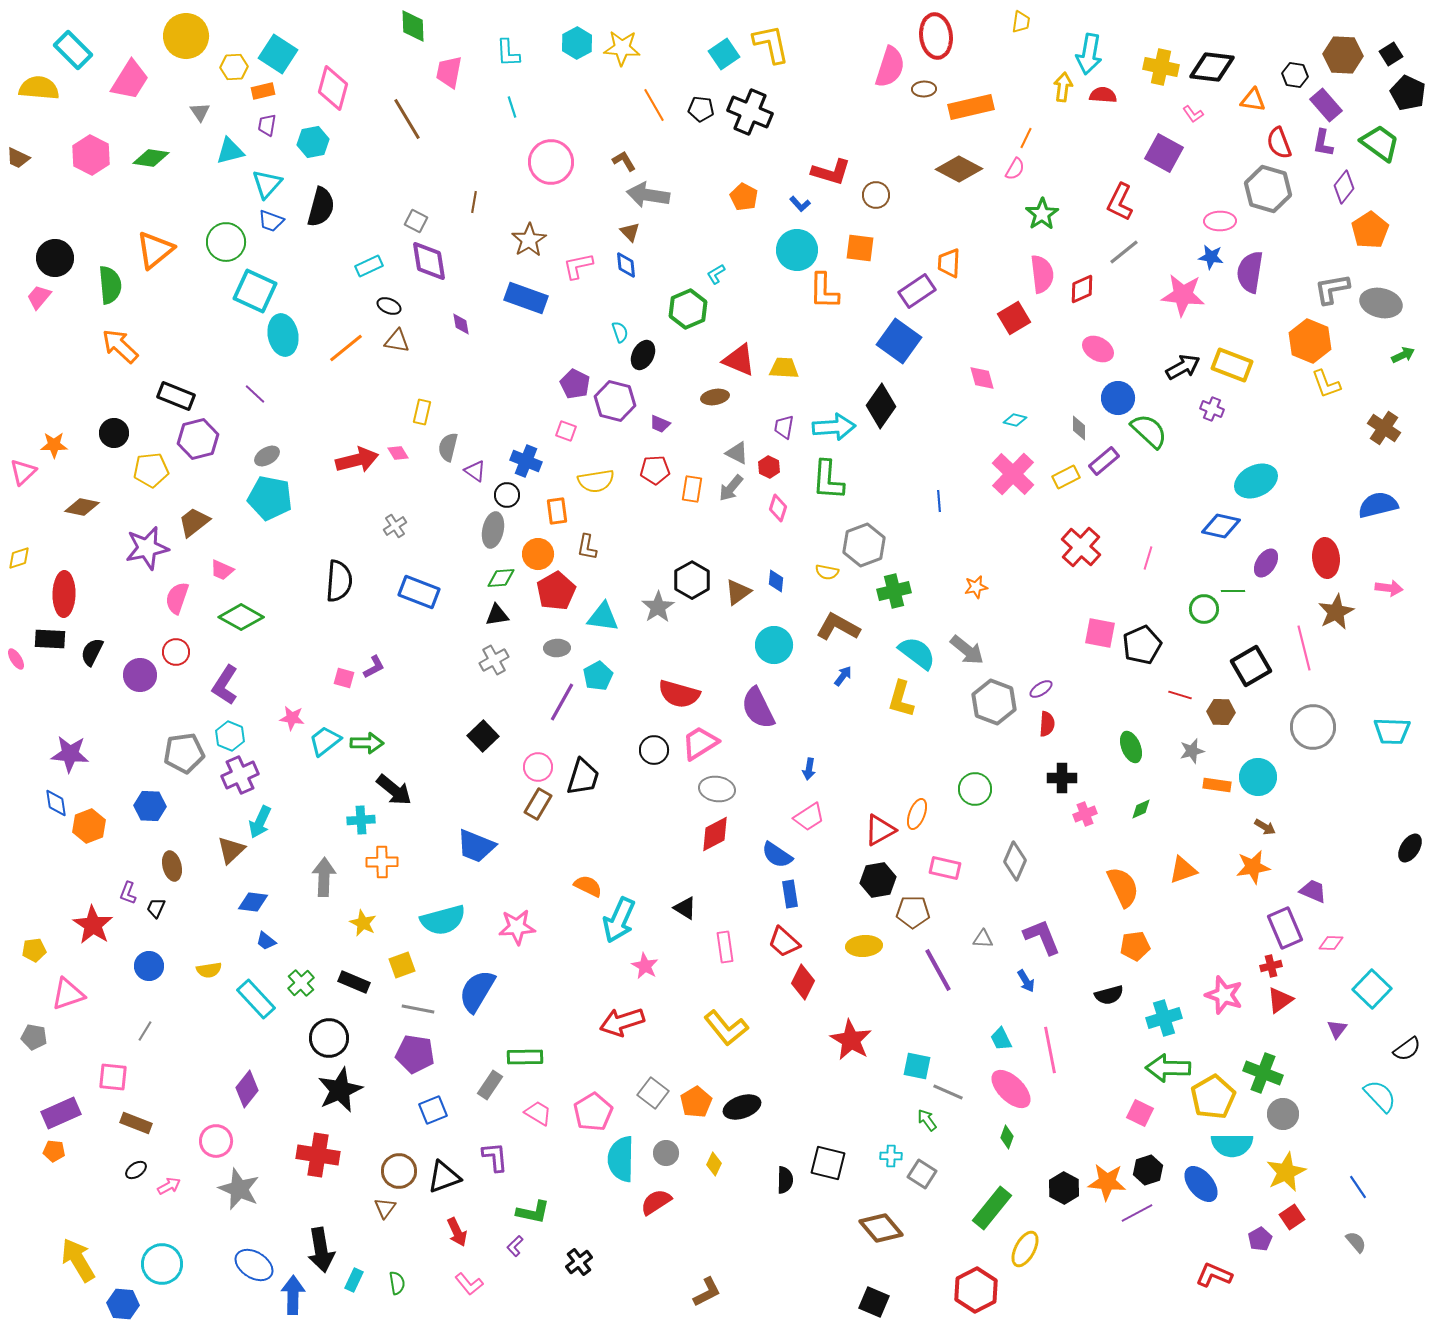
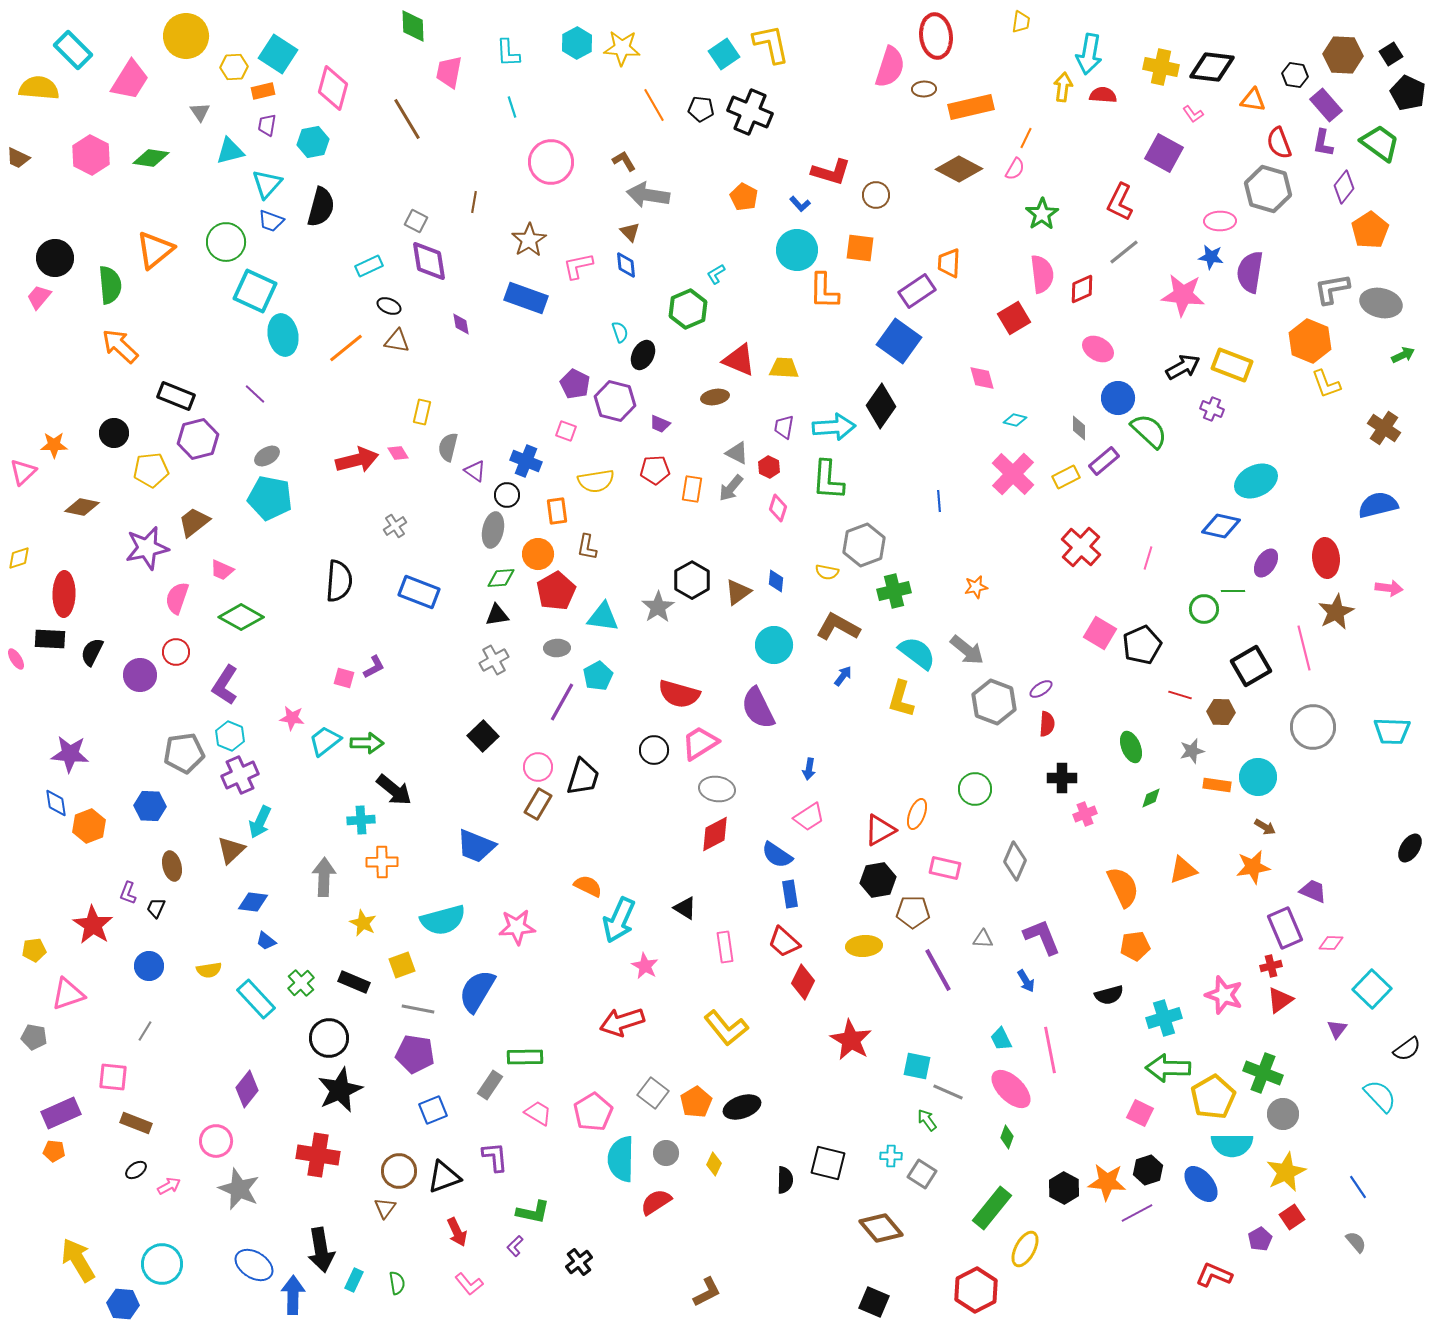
pink square at (1100, 633): rotated 20 degrees clockwise
green diamond at (1141, 809): moved 10 px right, 11 px up
